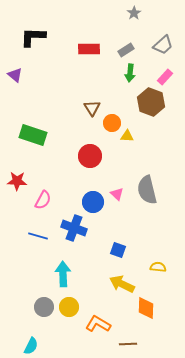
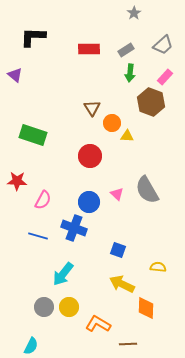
gray semicircle: rotated 16 degrees counterclockwise
blue circle: moved 4 px left
cyan arrow: rotated 140 degrees counterclockwise
